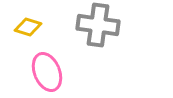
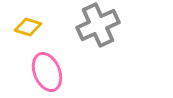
gray cross: rotated 33 degrees counterclockwise
